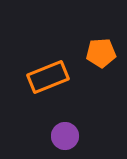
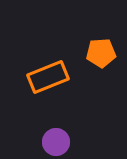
purple circle: moved 9 px left, 6 px down
